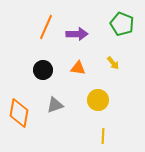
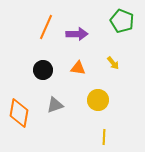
green pentagon: moved 3 px up
yellow line: moved 1 px right, 1 px down
